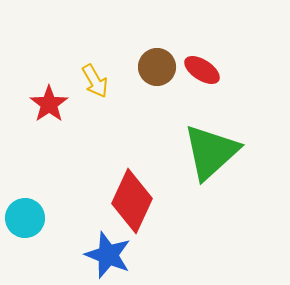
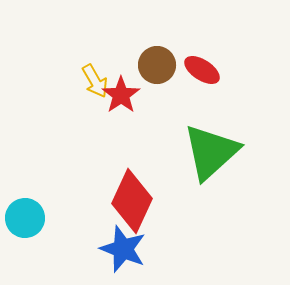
brown circle: moved 2 px up
red star: moved 72 px right, 9 px up
blue star: moved 15 px right, 6 px up
